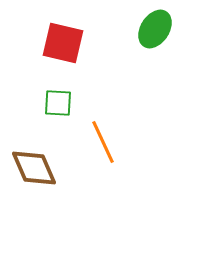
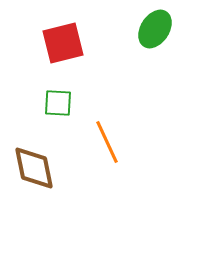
red square: rotated 27 degrees counterclockwise
orange line: moved 4 px right
brown diamond: rotated 12 degrees clockwise
